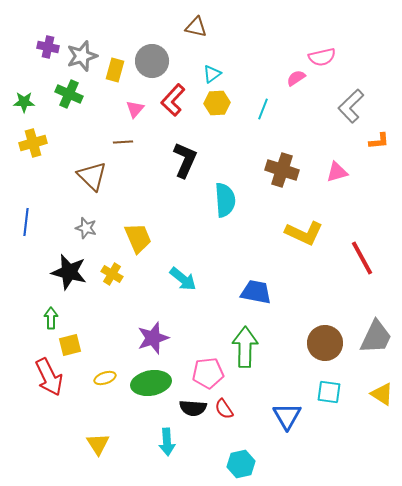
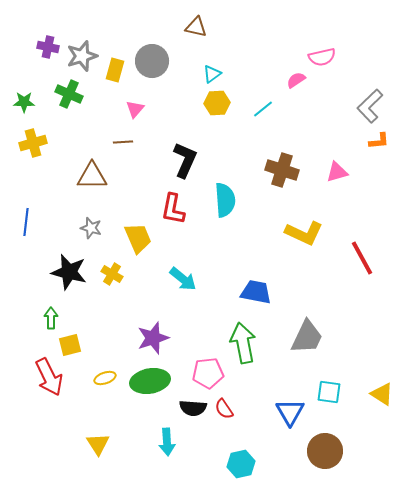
pink semicircle at (296, 78): moved 2 px down
red L-shape at (173, 100): moved 109 px down; rotated 32 degrees counterclockwise
gray L-shape at (351, 106): moved 19 px right
cyan line at (263, 109): rotated 30 degrees clockwise
brown triangle at (92, 176): rotated 44 degrees counterclockwise
gray star at (86, 228): moved 5 px right
gray trapezoid at (376, 337): moved 69 px left
brown circle at (325, 343): moved 108 px down
green arrow at (245, 347): moved 2 px left, 4 px up; rotated 12 degrees counterclockwise
green ellipse at (151, 383): moved 1 px left, 2 px up
blue triangle at (287, 416): moved 3 px right, 4 px up
